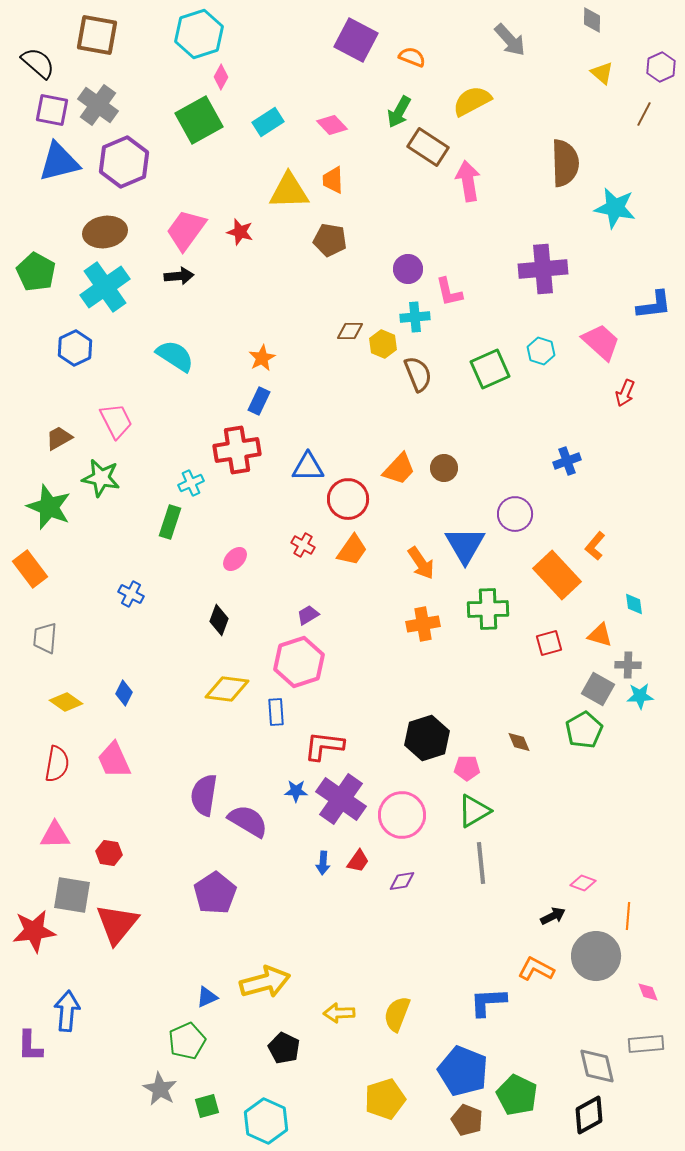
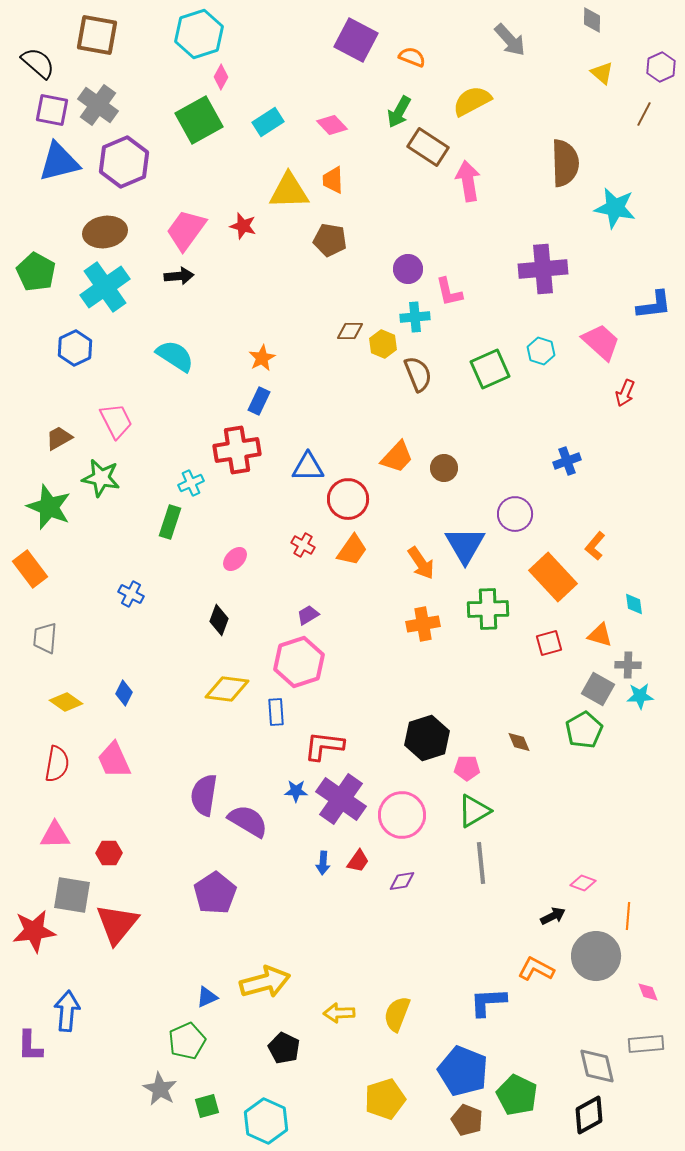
red star at (240, 232): moved 3 px right, 6 px up
orange trapezoid at (399, 469): moved 2 px left, 12 px up
orange rectangle at (557, 575): moved 4 px left, 2 px down
red hexagon at (109, 853): rotated 10 degrees counterclockwise
